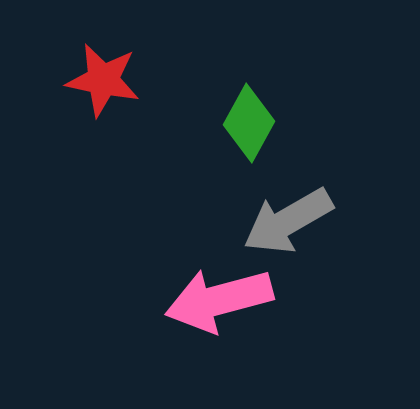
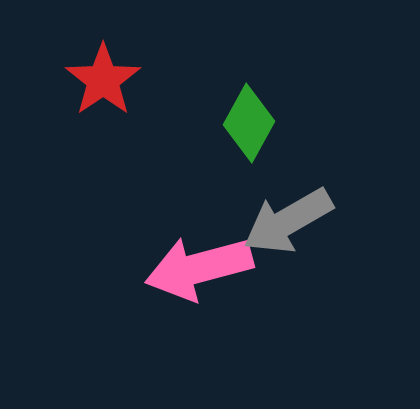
red star: rotated 26 degrees clockwise
pink arrow: moved 20 px left, 32 px up
